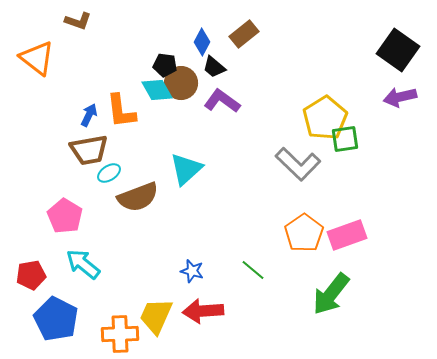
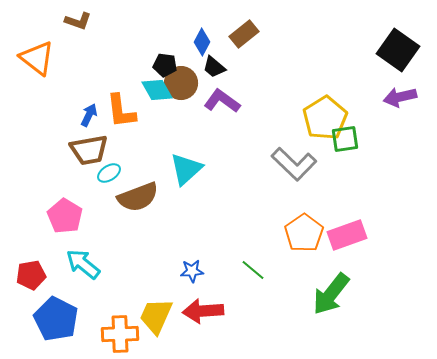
gray L-shape: moved 4 px left
blue star: rotated 20 degrees counterclockwise
